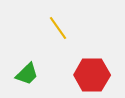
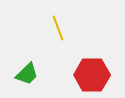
yellow line: rotated 15 degrees clockwise
